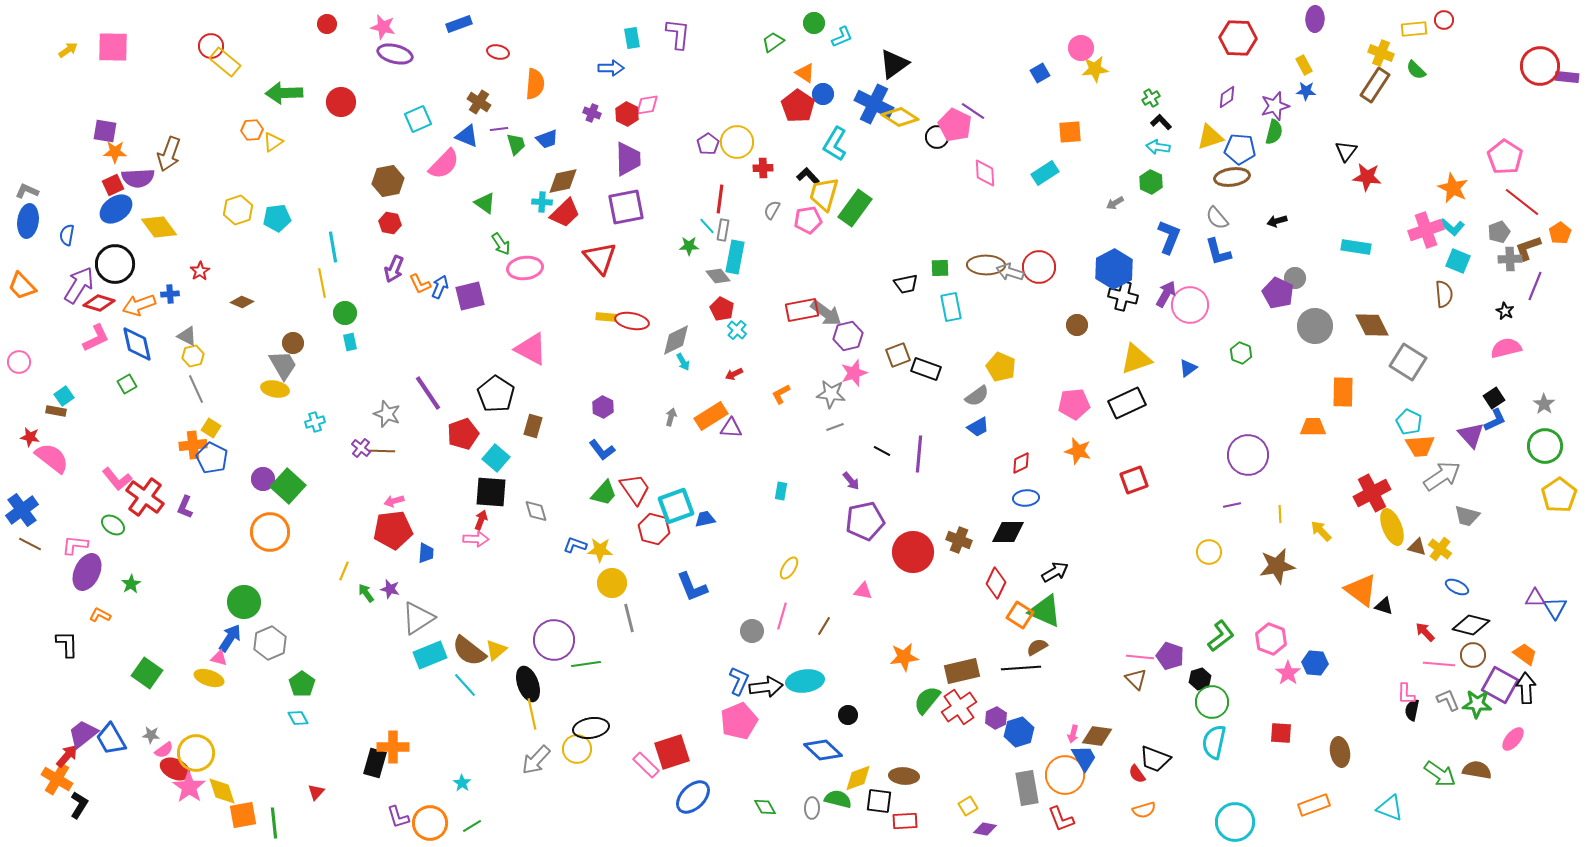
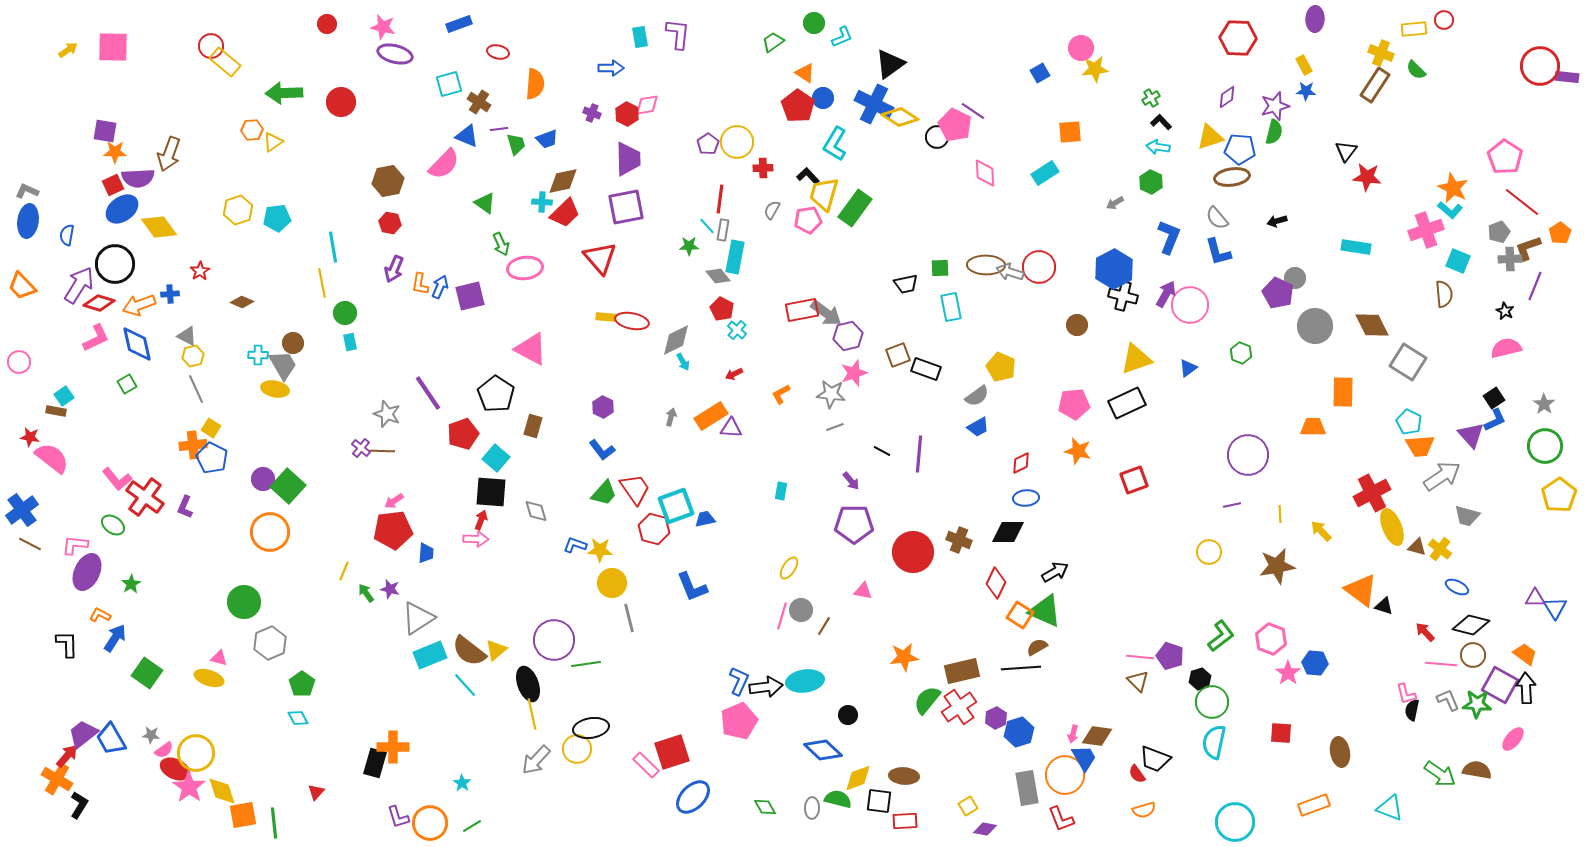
cyan rectangle at (632, 38): moved 8 px right, 1 px up
black triangle at (894, 64): moved 4 px left
blue circle at (823, 94): moved 4 px down
cyan square at (418, 119): moved 31 px right, 35 px up; rotated 8 degrees clockwise
blue ellipse at (116, 209): moved 6 px right
cyan L-shape at (1452, 227): moved 2 px left, 17 px up
green arrow at (501, 244): rotated 10 degrees clockwise
orange L-shape at (420, 284): rotated 35 degrees clockwise
cyan cross at (315, 422): moved 57 px left, 67 px up; rotated 18 degrees clockwise
pink arrow at (394, 501): rotated 18 degrees counterclockwise
purple pentagon at (865, 521): moved 11 px left, 3 px down; rotated 12 degrees clockwise
gray circle at (752, 631): moved 49 px right, 21 px up
blue arrow at (230, 638): moved 115 px left
pink line at (1439, 664): moved 2 px right
brown triangle at (1136, 679): moved 2 px right, 2 px down
pink L-shape at (1406, 694): rotated 15 degrees counterclockwise
